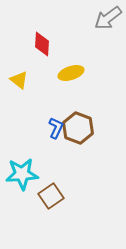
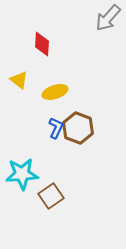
gray arrow: rotated 12 degrees counterclockwise
yellow ellipse: moved 16 px left, 19 px down
